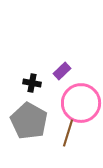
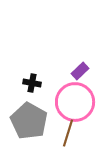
purple rectangle: moved 18 px right
pink circle: moved 6 px left, 1 px up
